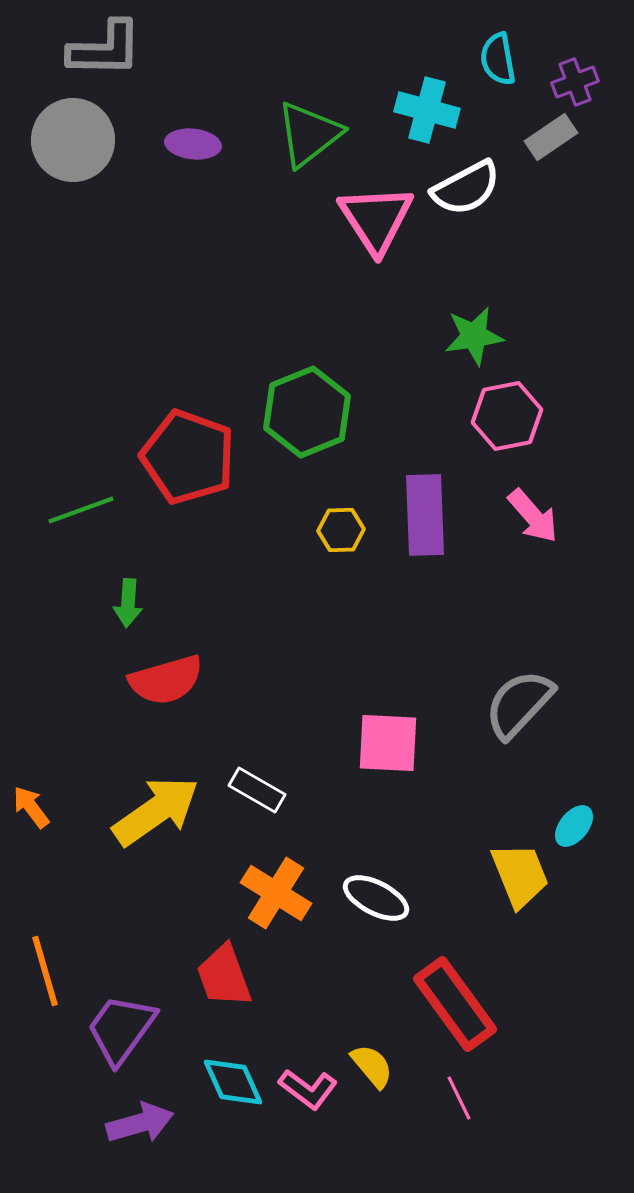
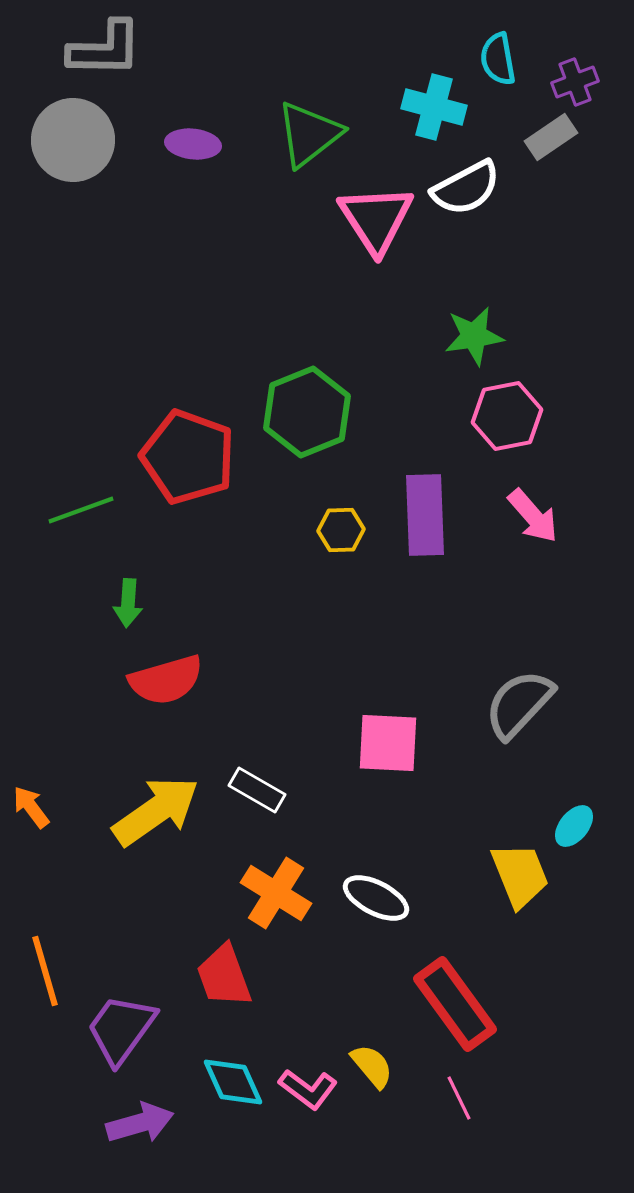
cyan cross: moved 7 px right, 3 px up
